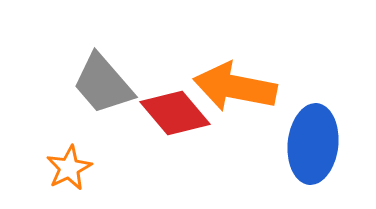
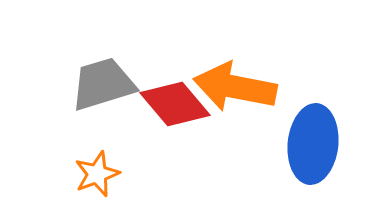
gray trapezoid: rotated 114 degrees clockwise
red diamond: moved 9 px up
orange star: moved 28 px right, 6 px down; rotated 6 degrees clockwise
